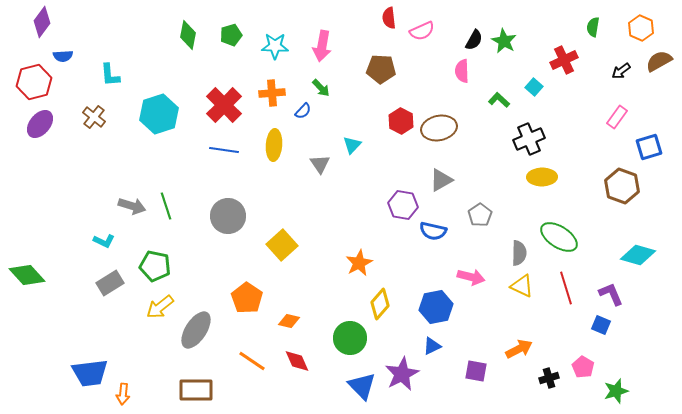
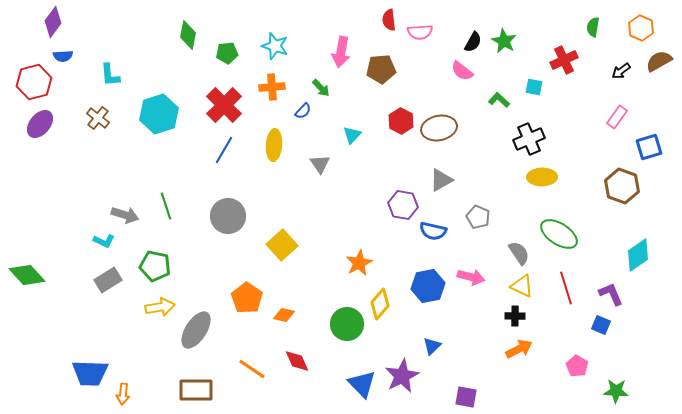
red semicircle at (389, 18): moved 2 px down
purple diamond at (42, 22): moved 11 px right
pink semicircle at (422, 31): moved 2 px left, 1 px down; rotated 20 degrees clockwise
green pentagon at (231, 35): moved 4 px left, 18 px down; rotated 10 degrees clockwise
black semicircle at (474, 40): moved 1 px left, 2 px down
cyan star at (275, 46): rotated 16 degrees clockwise
pink arrow at (322, 46): moved 19 px right, 6 px down
brown pentagon at (381, 69): rotated 8 degrees counterclockwise
pink semicircle at (462, 71): rotated 50 degrees counterclockwise
cyan square at (534, 87): rotated 30 degrees counterclockwise
orange cross at (272, 93): moved 6 px up
brown cross at (94, 117): moved 4 px right, 1 px down
cyan triangle at (352, 145): moved 10 px up
blue line at (224, 150): rotated 68 degrees counterclockwise
gray arrow at (132, 206): moved 7 px left, 9 px down
gray pentagon at (480, 215): moved 2 px left, 2 px down; rotated 15 degrees counterclockwise
green ellipse at (559, 237): moved 3 px up
gray semicircle at (519, 253): rotated 35 degrees counterclockwise
cyan diamond at (638, 255): rotated 52 degrees counterclockwise
gray rectangle at (110, 283): moved 2 px left, 3 px up
yellow arrow at (160, 307): rotated 152 degrees counterclockwise
blue hexagon at (436, 307): moved 8 px left, 21 px up
orange diamond at (289, 321): moved 5 px left, 6 px up
green circle at (350, 338): moved 3 px left, 14 px up
blue triangle at (432, 346): rotated 18 degrees counterclockwise
orange line at (252, 361): moved 8 px down
pink pentagon at (583, 367): moved 6 px left, 1 px up
purple square at (476, 371): moved 10 px left, 26 px down
blue trapezoid at (90, 373): rotated 9 degrees clockwise
purple star at (402, 374): moved 2 px down
black cross at (549, 378): moved 34 px left, 62 px up; rotated 18 degrees clockwise
blue triangle at (362, 386): moved 2 px up
green star at (616, 391): rotated 20 degrees clockwise
